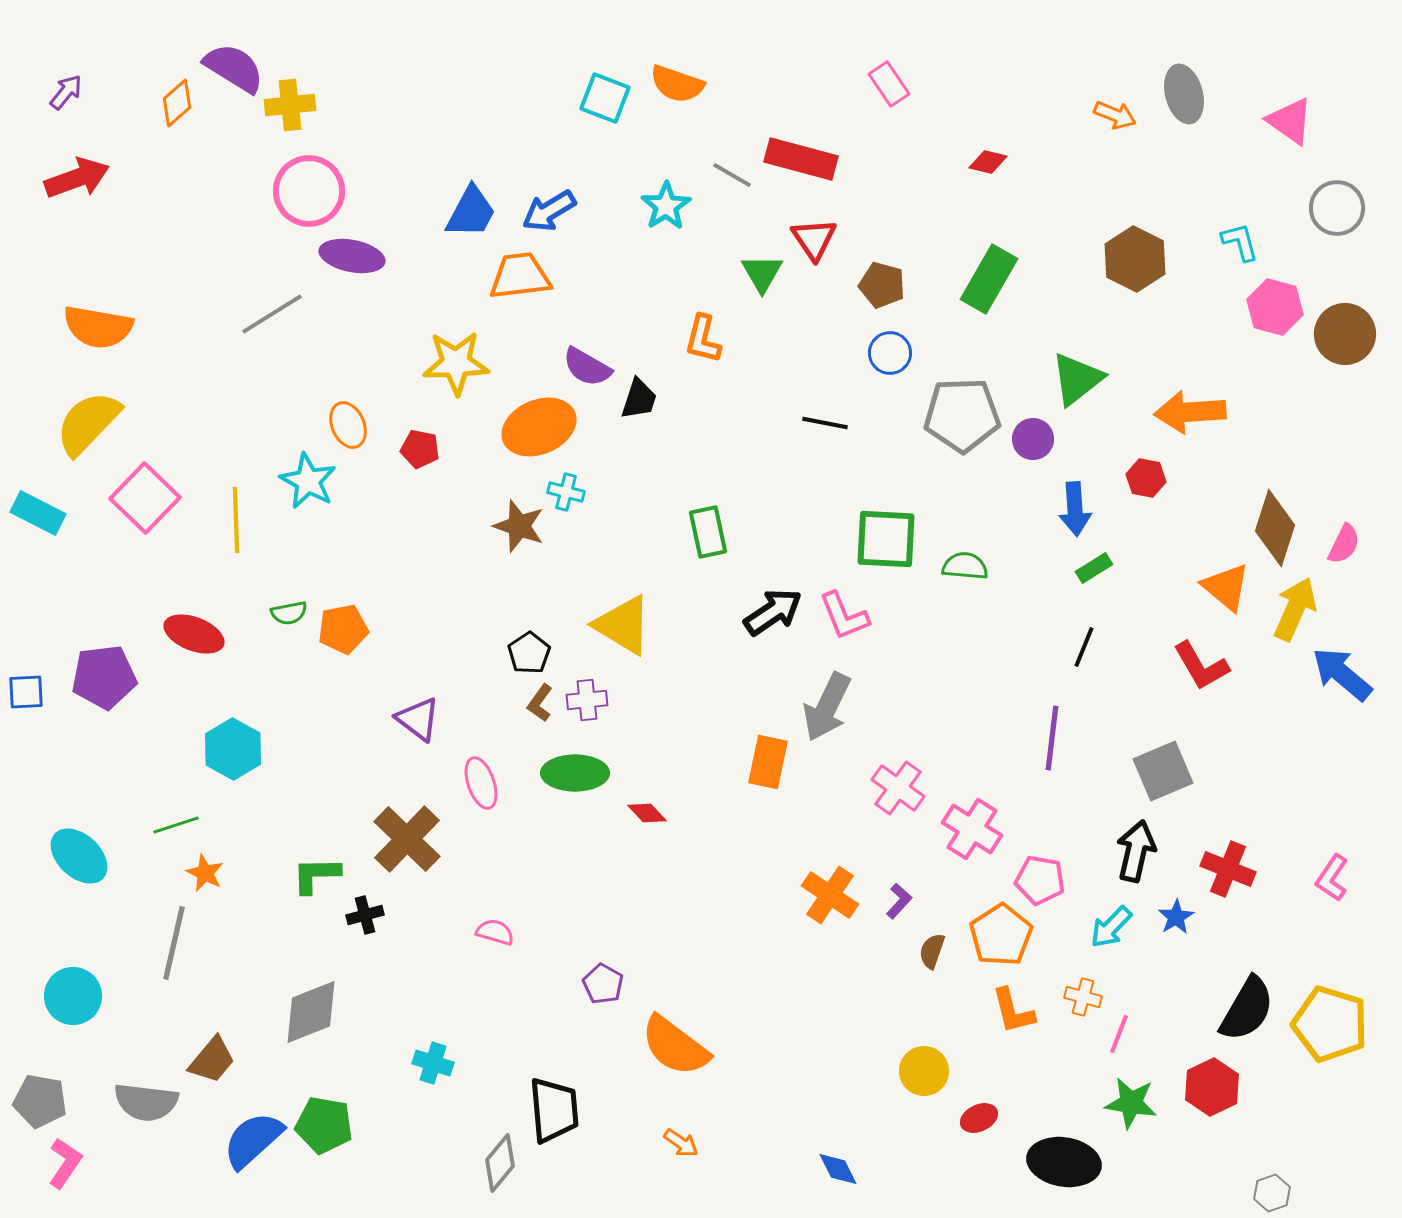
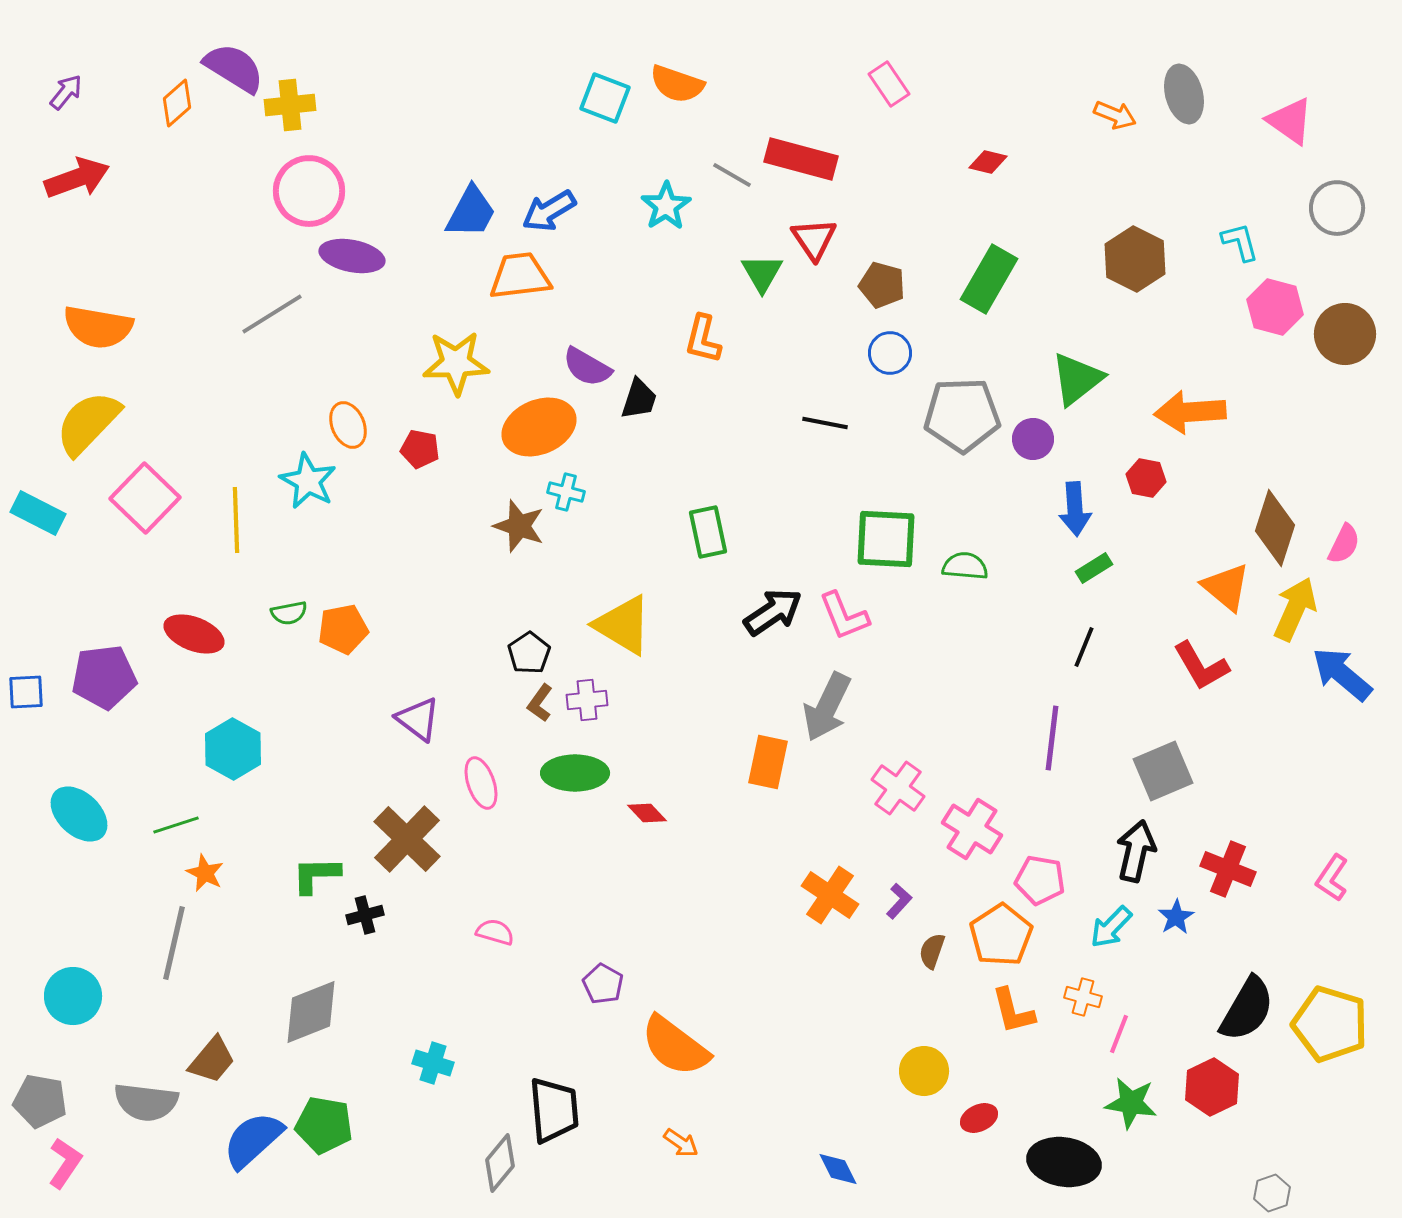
cyan ellipse at (79, 856): moved 42 px up
